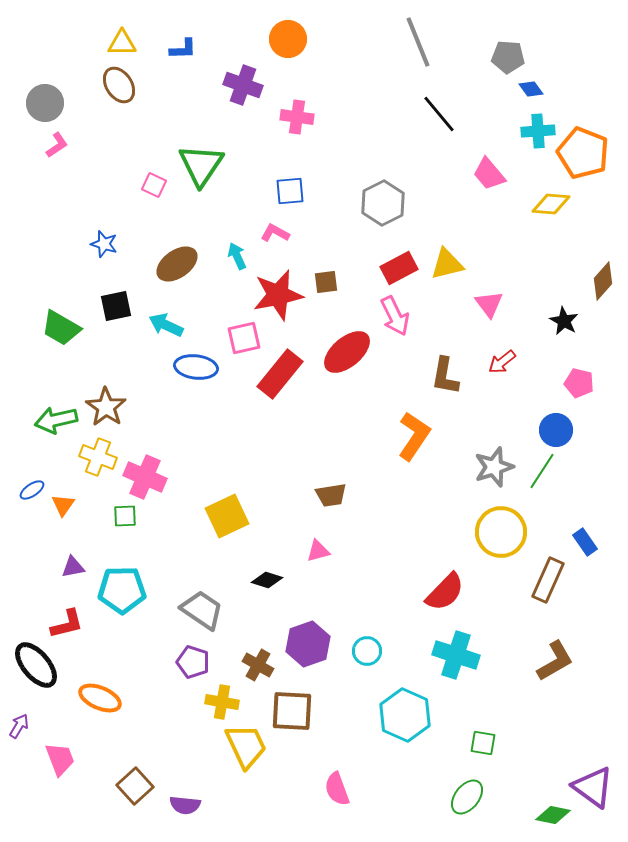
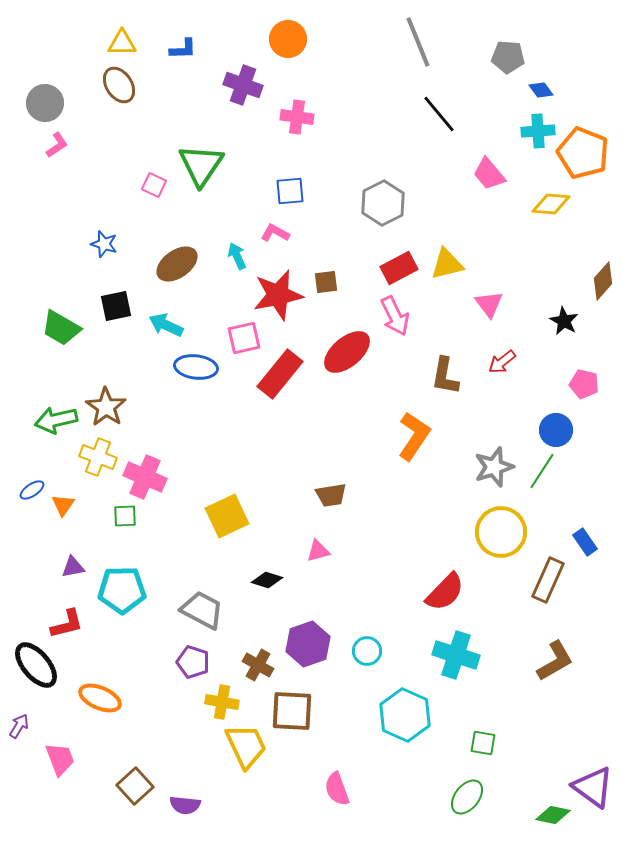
blue diamond at (531, 89): moved 10 px right, 1 px down
pink pentagon at (579, 383): moved 5 px right, 1 px down
gray trapezoid at (202, 610): rotated 6 degrees counterclockwise
